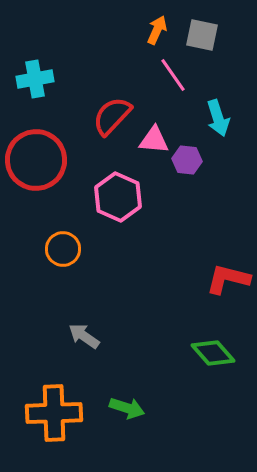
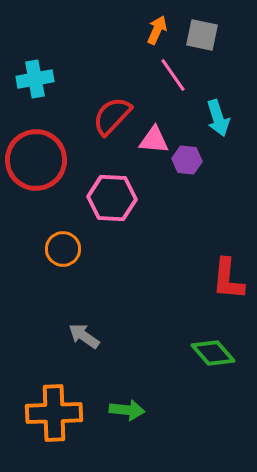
pink hexagon: moved 6 px left, 1 px down; rotated 21 degrees counterclockwise
red L-shape: rotated 99 degrees counterclockwise
green arrow: moved 2 px down; rotated 12 degrees counterclockwise
